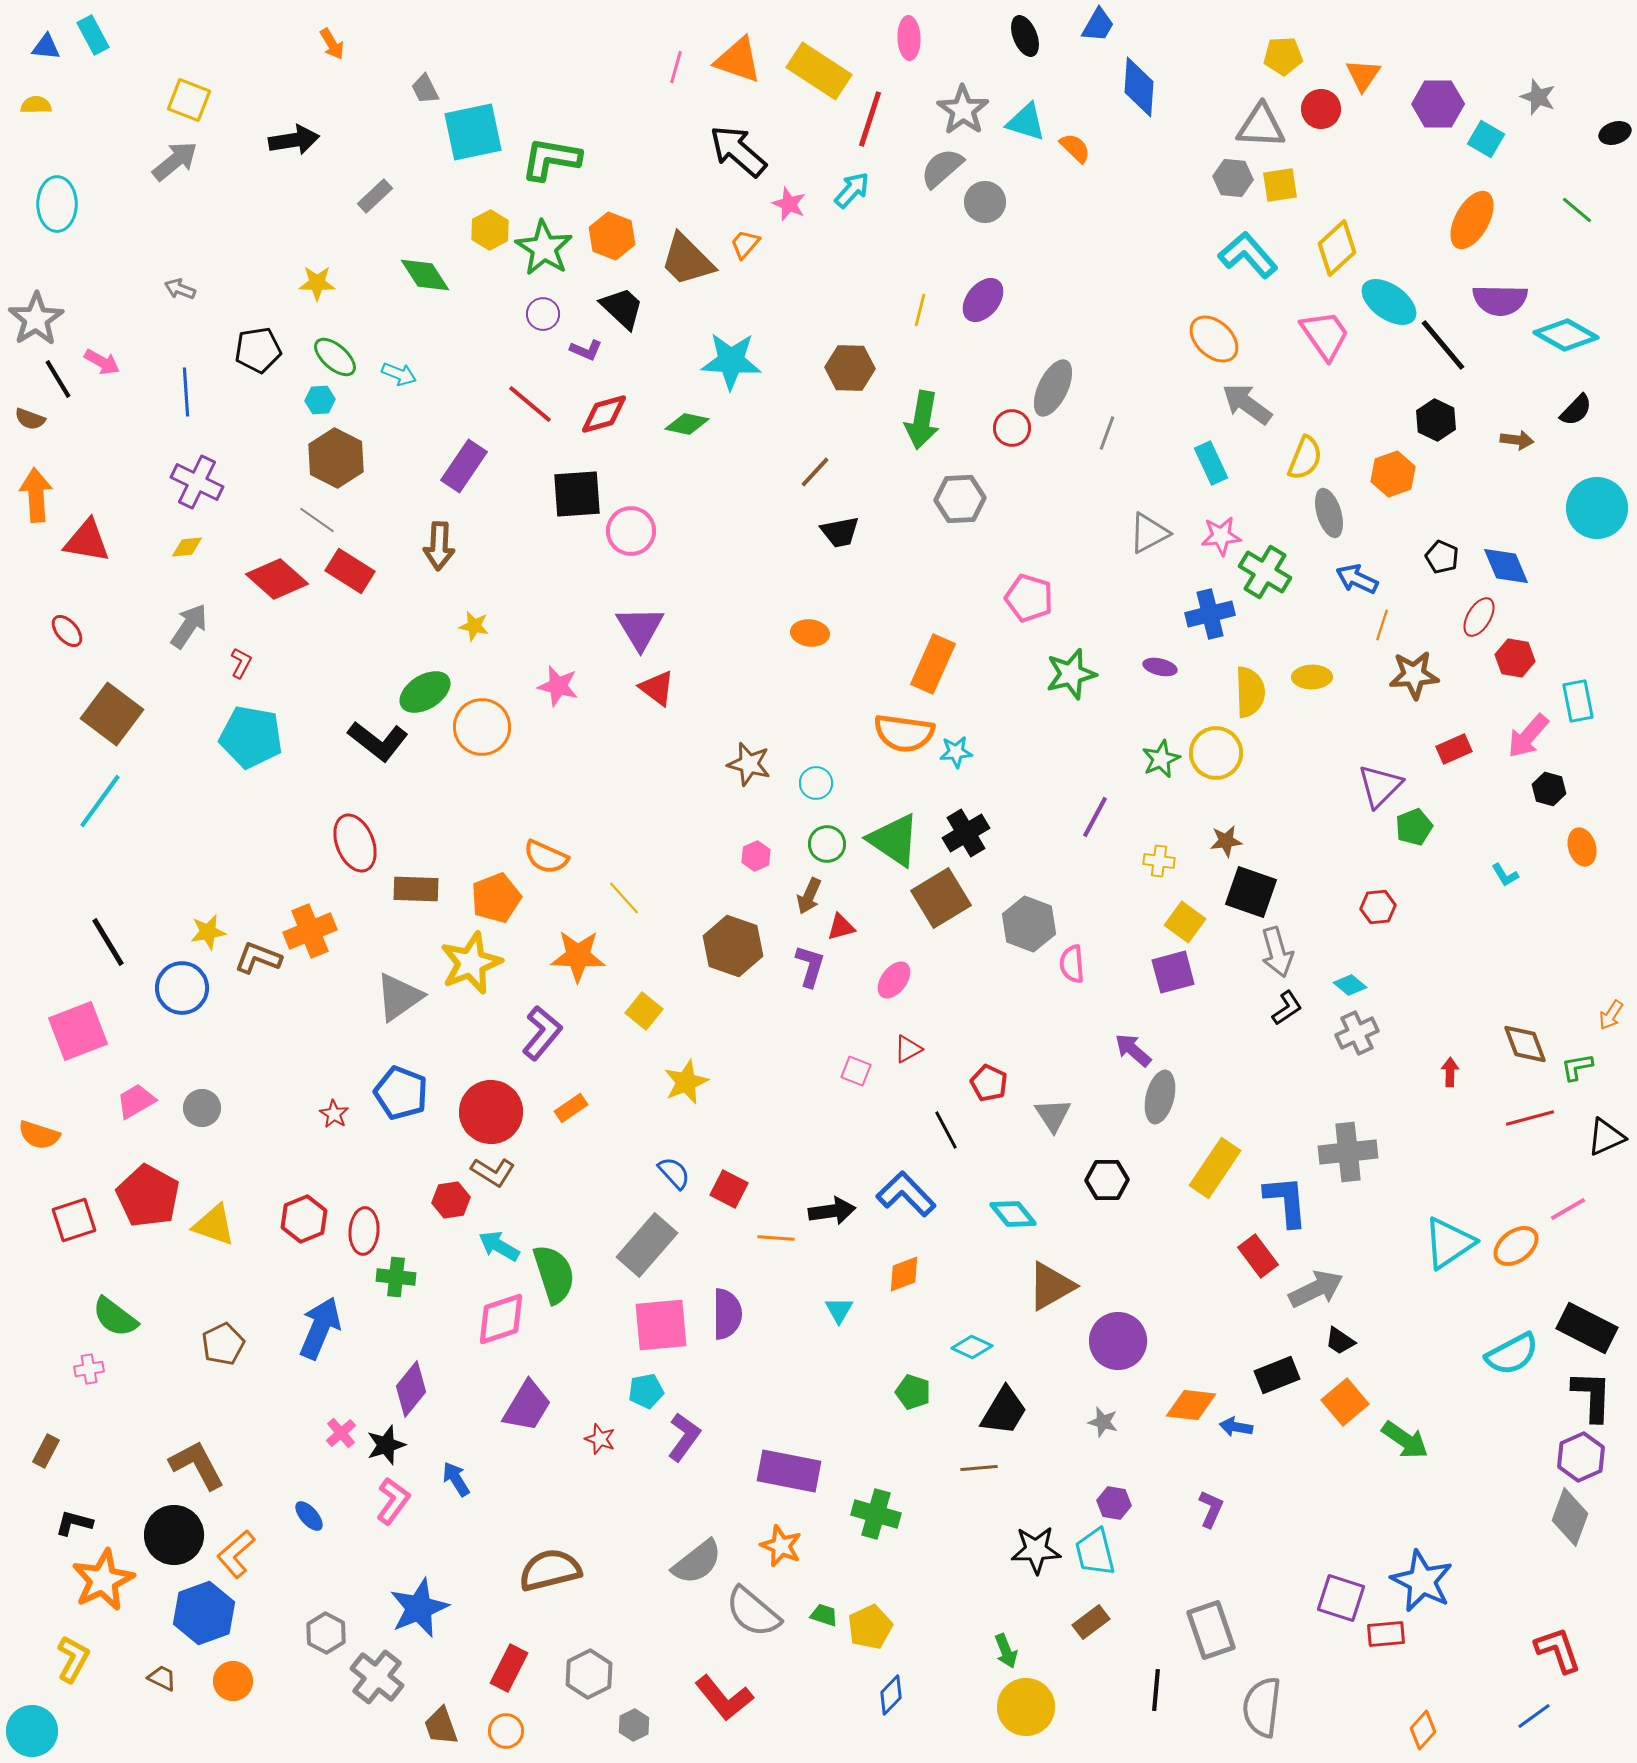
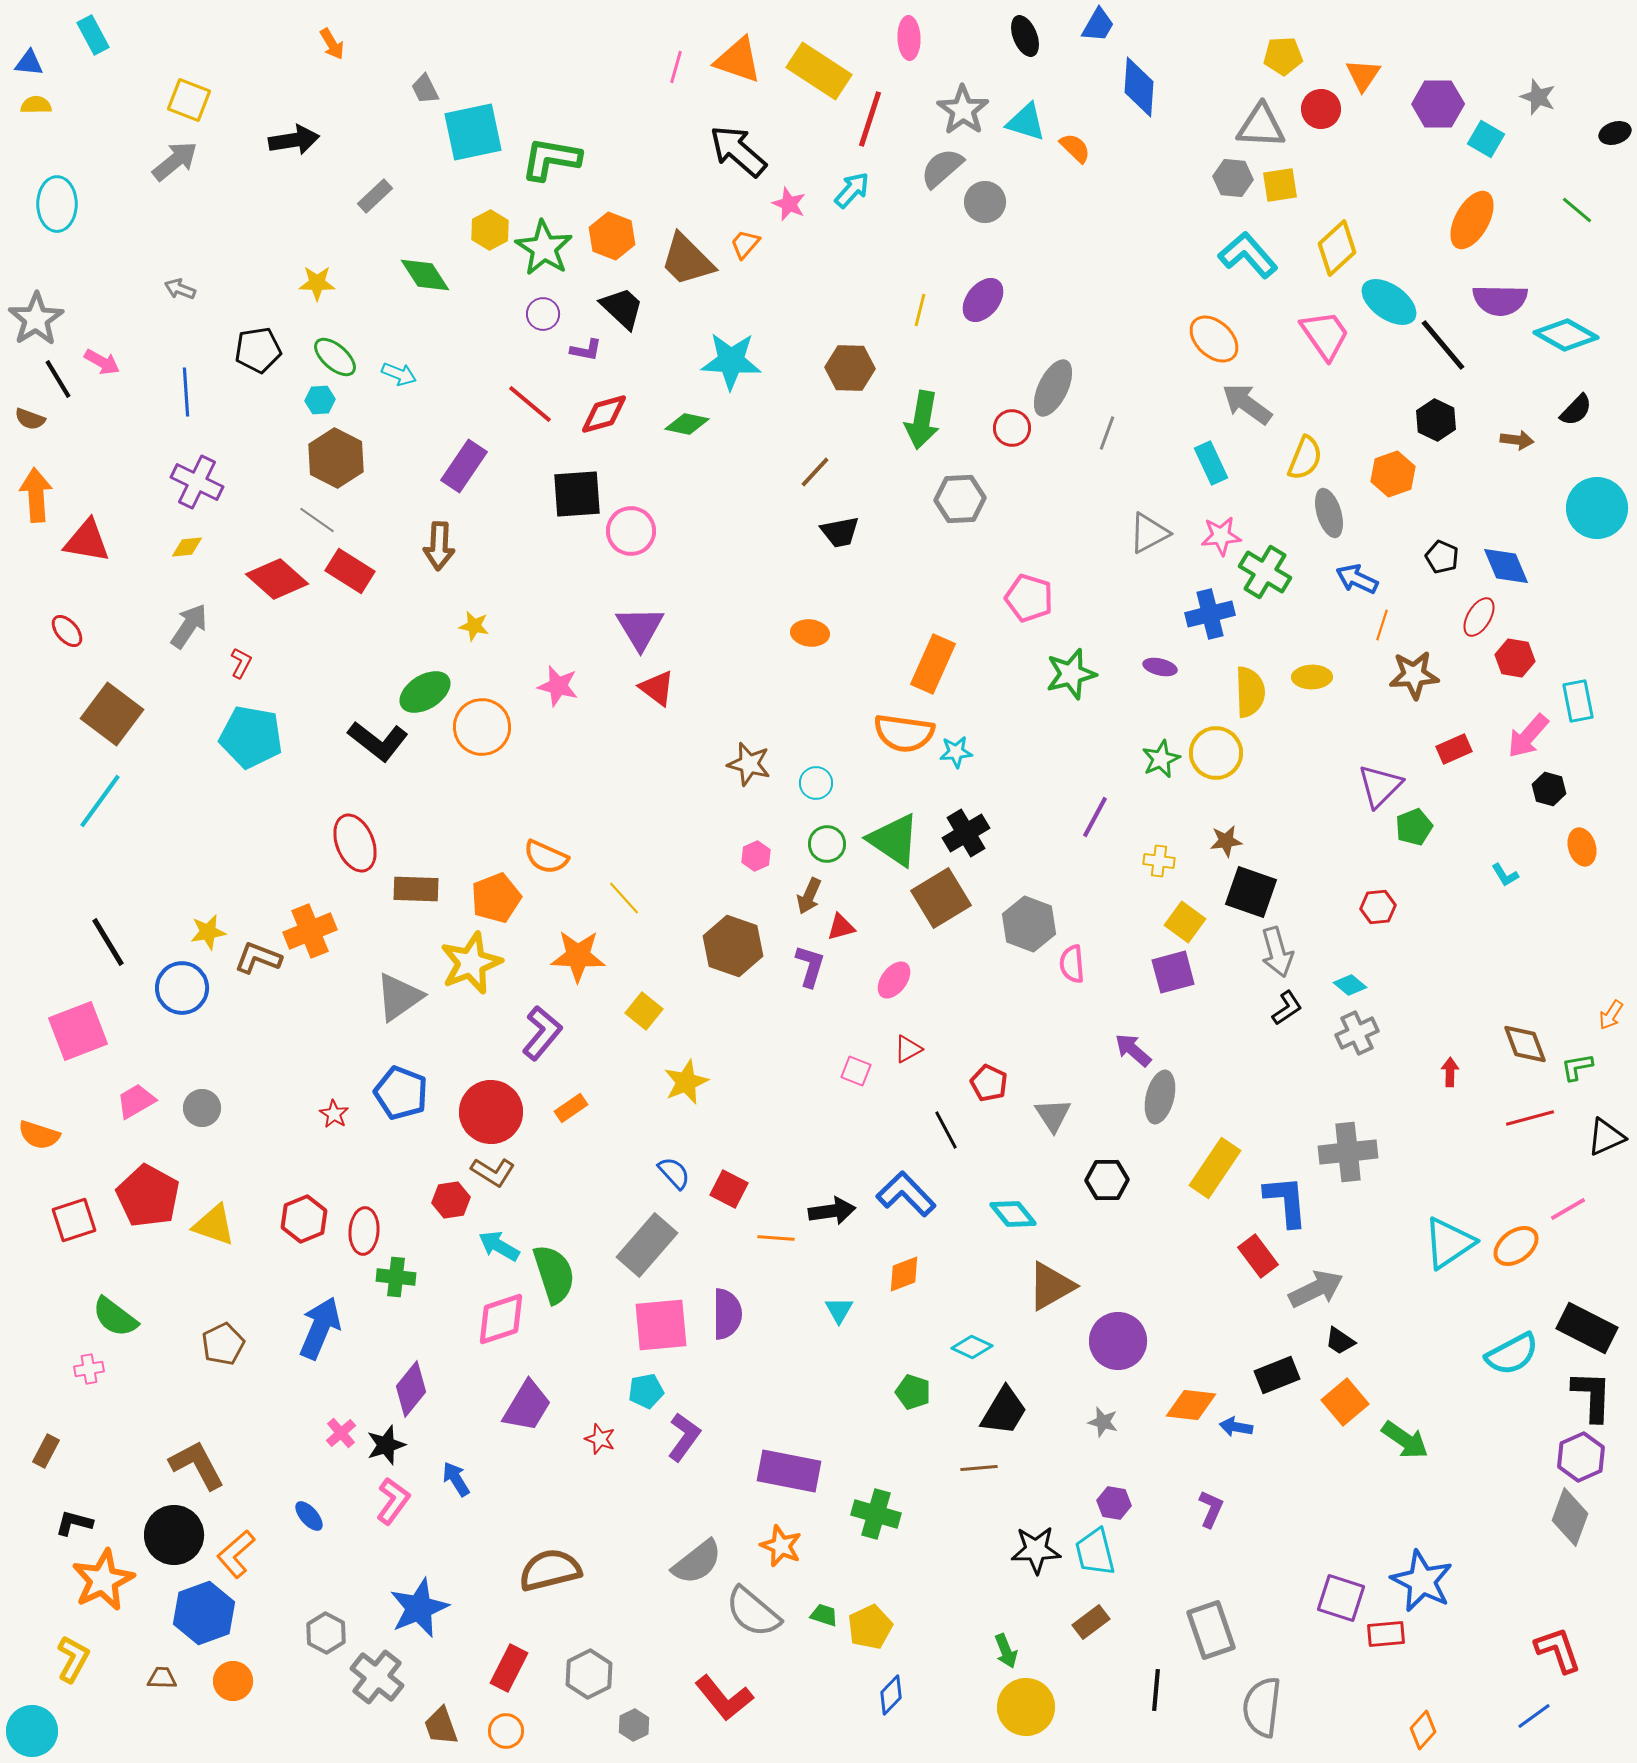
blue triangle at (46, 47): moved 17 px left, 16 px down
purple L-shape at (586, 350): rotated 12 degrees counterclockwise
brown trapezoid at (162, 1678): rotated 24 degrees counterclockwise
